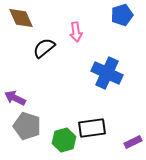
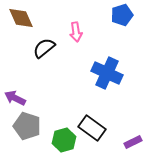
black rectangle: rotated 44 degrees clockwise
